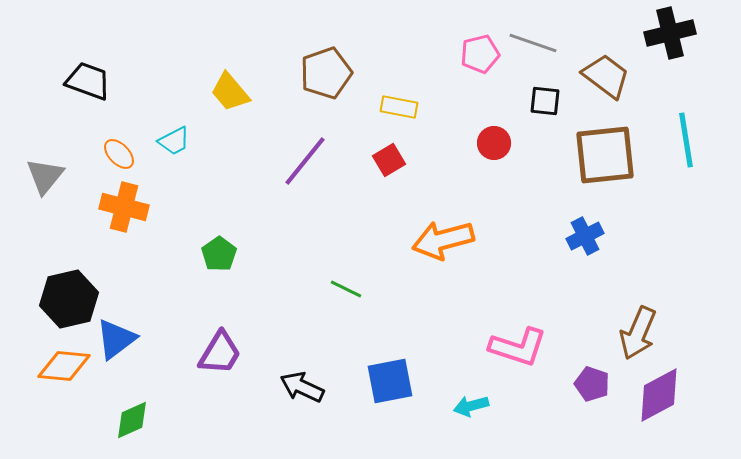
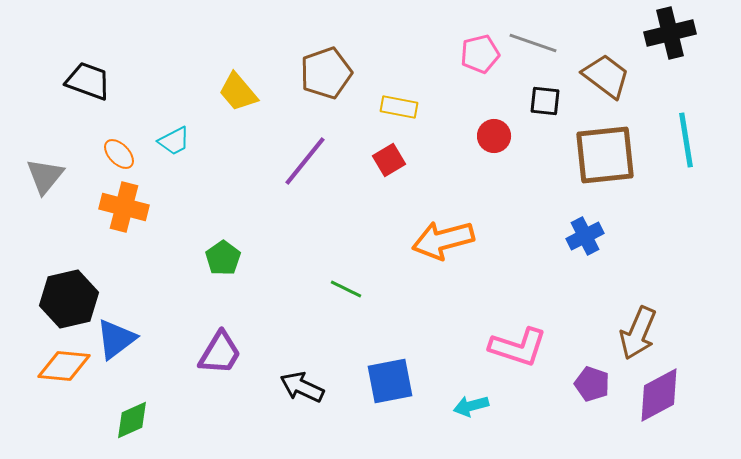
yellow trapezoid: moved 8 px right
red circle: moved 7 px up
green pentagon: moved 4 px right, 4 px down
